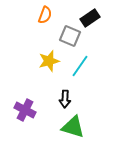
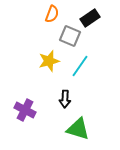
orange semicircle: moved 7 px right, 1 px up
green triangle: moved 5 px right, 2 px down
